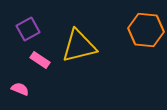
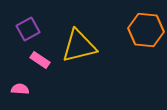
pink semicircle: rotated 18 degrees counterclockwise
